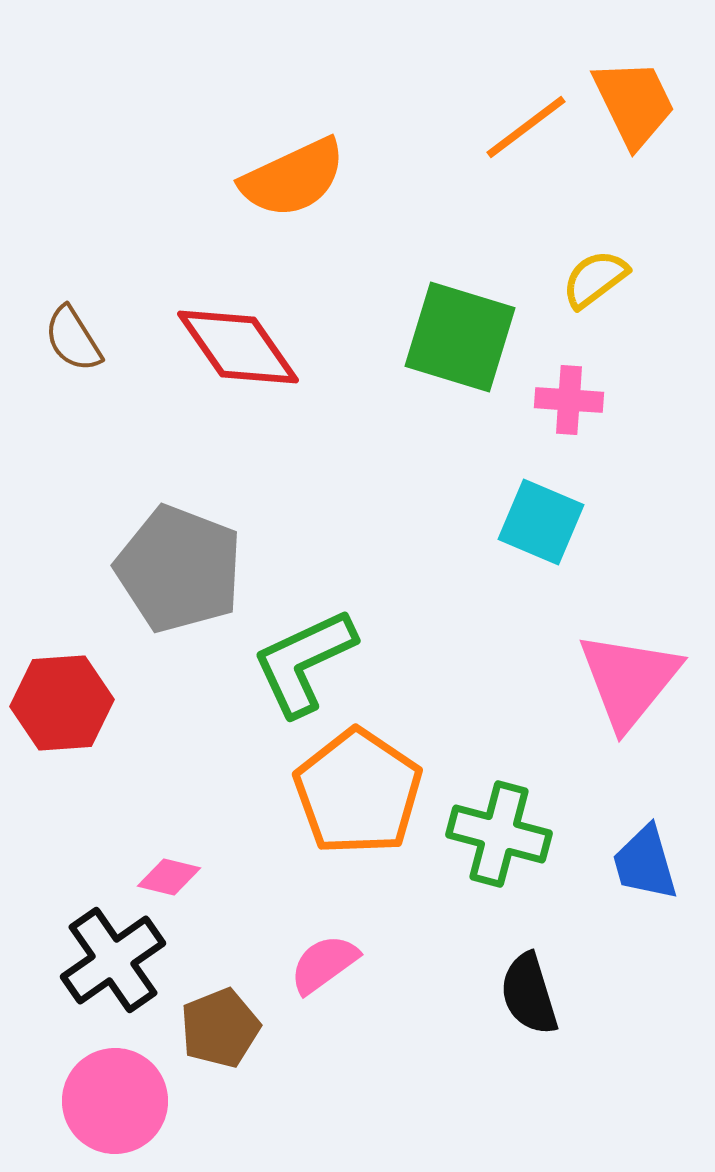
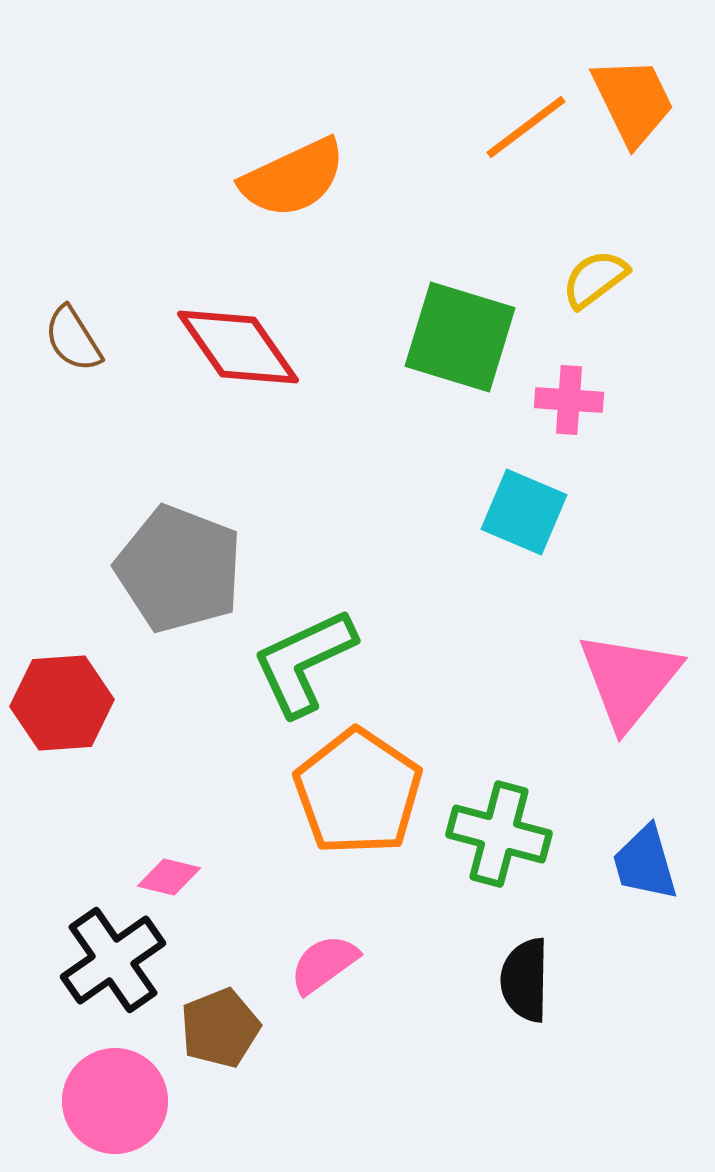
orange trapezoid: moved 1 px left, 2 px up
cyan square: moved 17 px left, 10 px up
black semicircle: moved 4 px left, 14 px up; rotated 18 degrees clockwise
